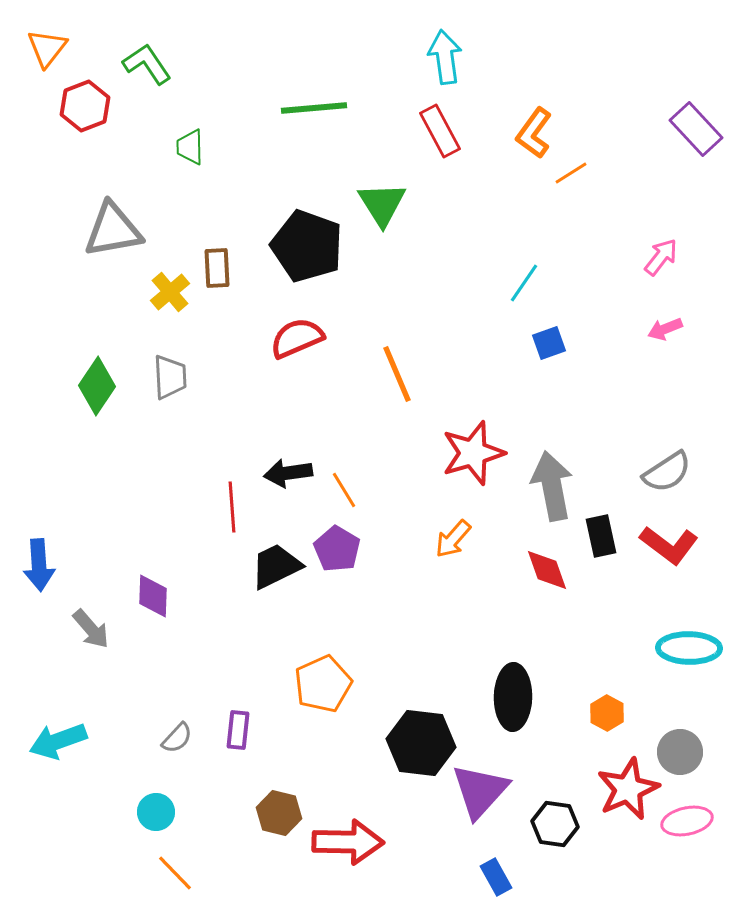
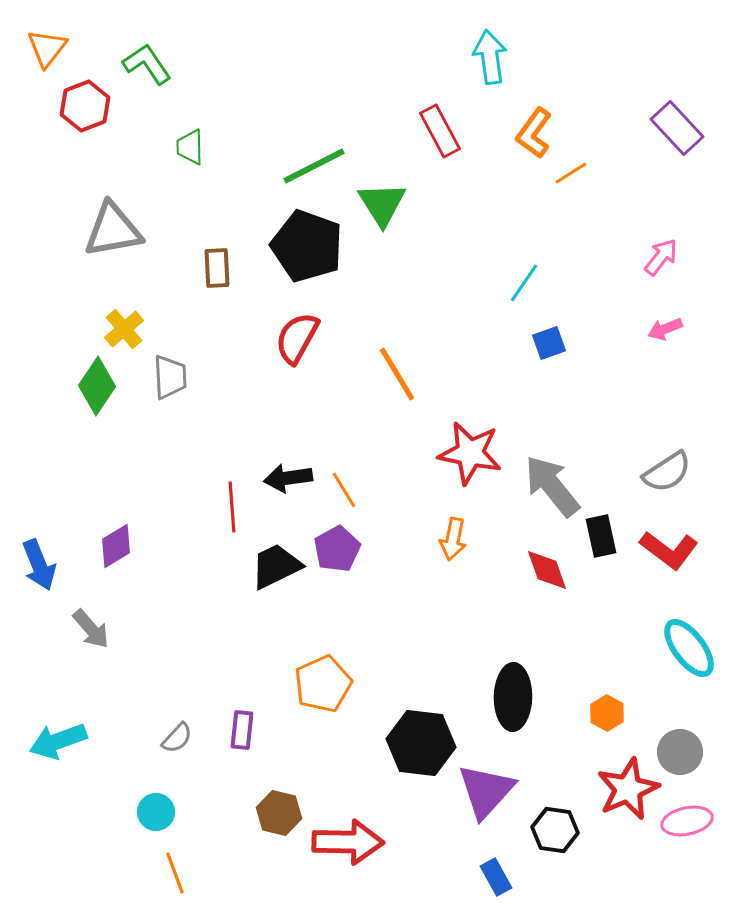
cyan arrow at (445, 57): moved 45 px right
green line at (314, 108): moved 58 px down; rotated 22 degrees counterclockwise
purple rectangle at (696, 129): moved 19 px left, 1 px up
yellow cross at (170, 292): moved 46 px left, 37 px down
red semicircle at (297, 338): rotated 38 degrees counterclockwise
orange line at (397, 374): rotated 8 degrees counterclockwise
red star at (473, 453): moved 3 px left; rotated 28 degrees clockwise
black arrow at (288, 473): moved 5 px down
gray arrow at (552, 486): rotated 28 degrees counterclockwise
orange arrow at (453, 539): rotated 30 degrees counterclockwise
red L-shape at (669, 545): moved 5 px down
purple pentagon at (337, 549): rotated 12 degrees clockwise
blue arrow at (39, 565): rotated 18 degrees counterclockwise
purple diamond at (153, 596): moved 37 px left, 50 px up; rotated 57 degrees clockwise
cyan ellipse at (689, 648): rotated 52 degrees clockwise
purple rectangle at (238, 730): moved 4 px right
purple triangle at (480, 791): moved 6 px right
black hexagon at (555, 824): moved 6 px down
orange line at (175, 873): rotated 24 degrees clockwise
